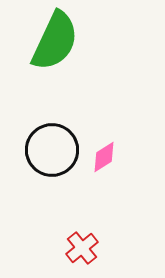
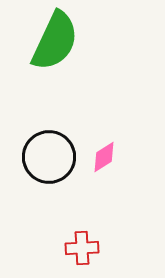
black circle: moved 3 px left, 7 px down
red cross: rotated 36 degrees clockwise
